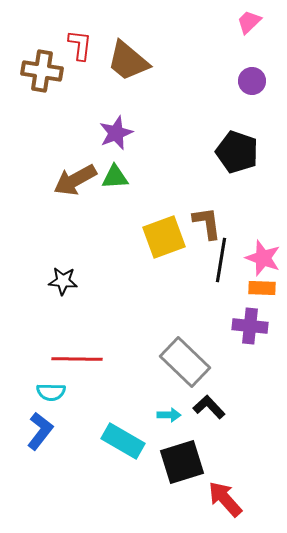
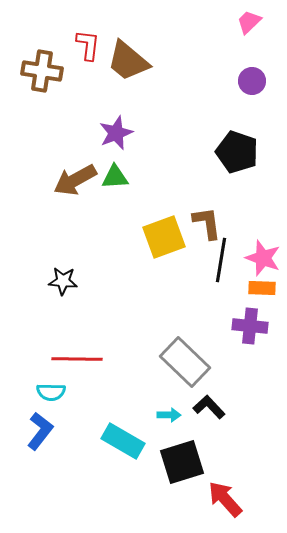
red L-shape: moved 8 px right
